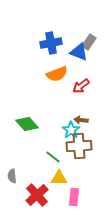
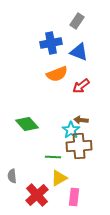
gray rectangle: moved 12 px left, 21 px up
green line: rotated 35 degrees counterclockwise
yellow triangle: rotated 30 degrees counterclockwise
